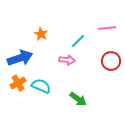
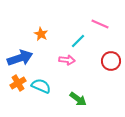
pink line: moved 7 px left, 4 px up; rotated 30 degrees clockwise
